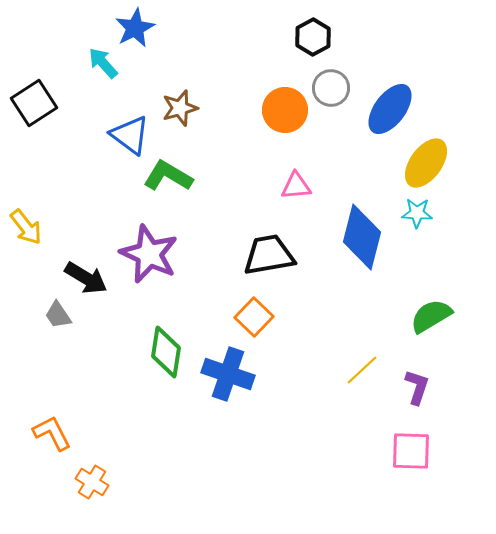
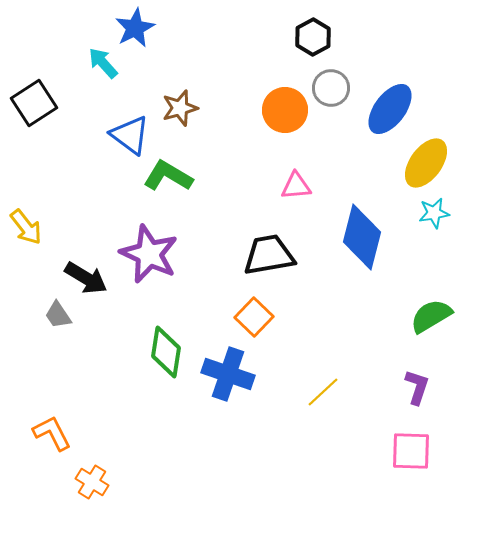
cyan star: moved 17 px right; rotated 12 degrees counterclockwise
yellow line: moved 39 px left, 22 px down
